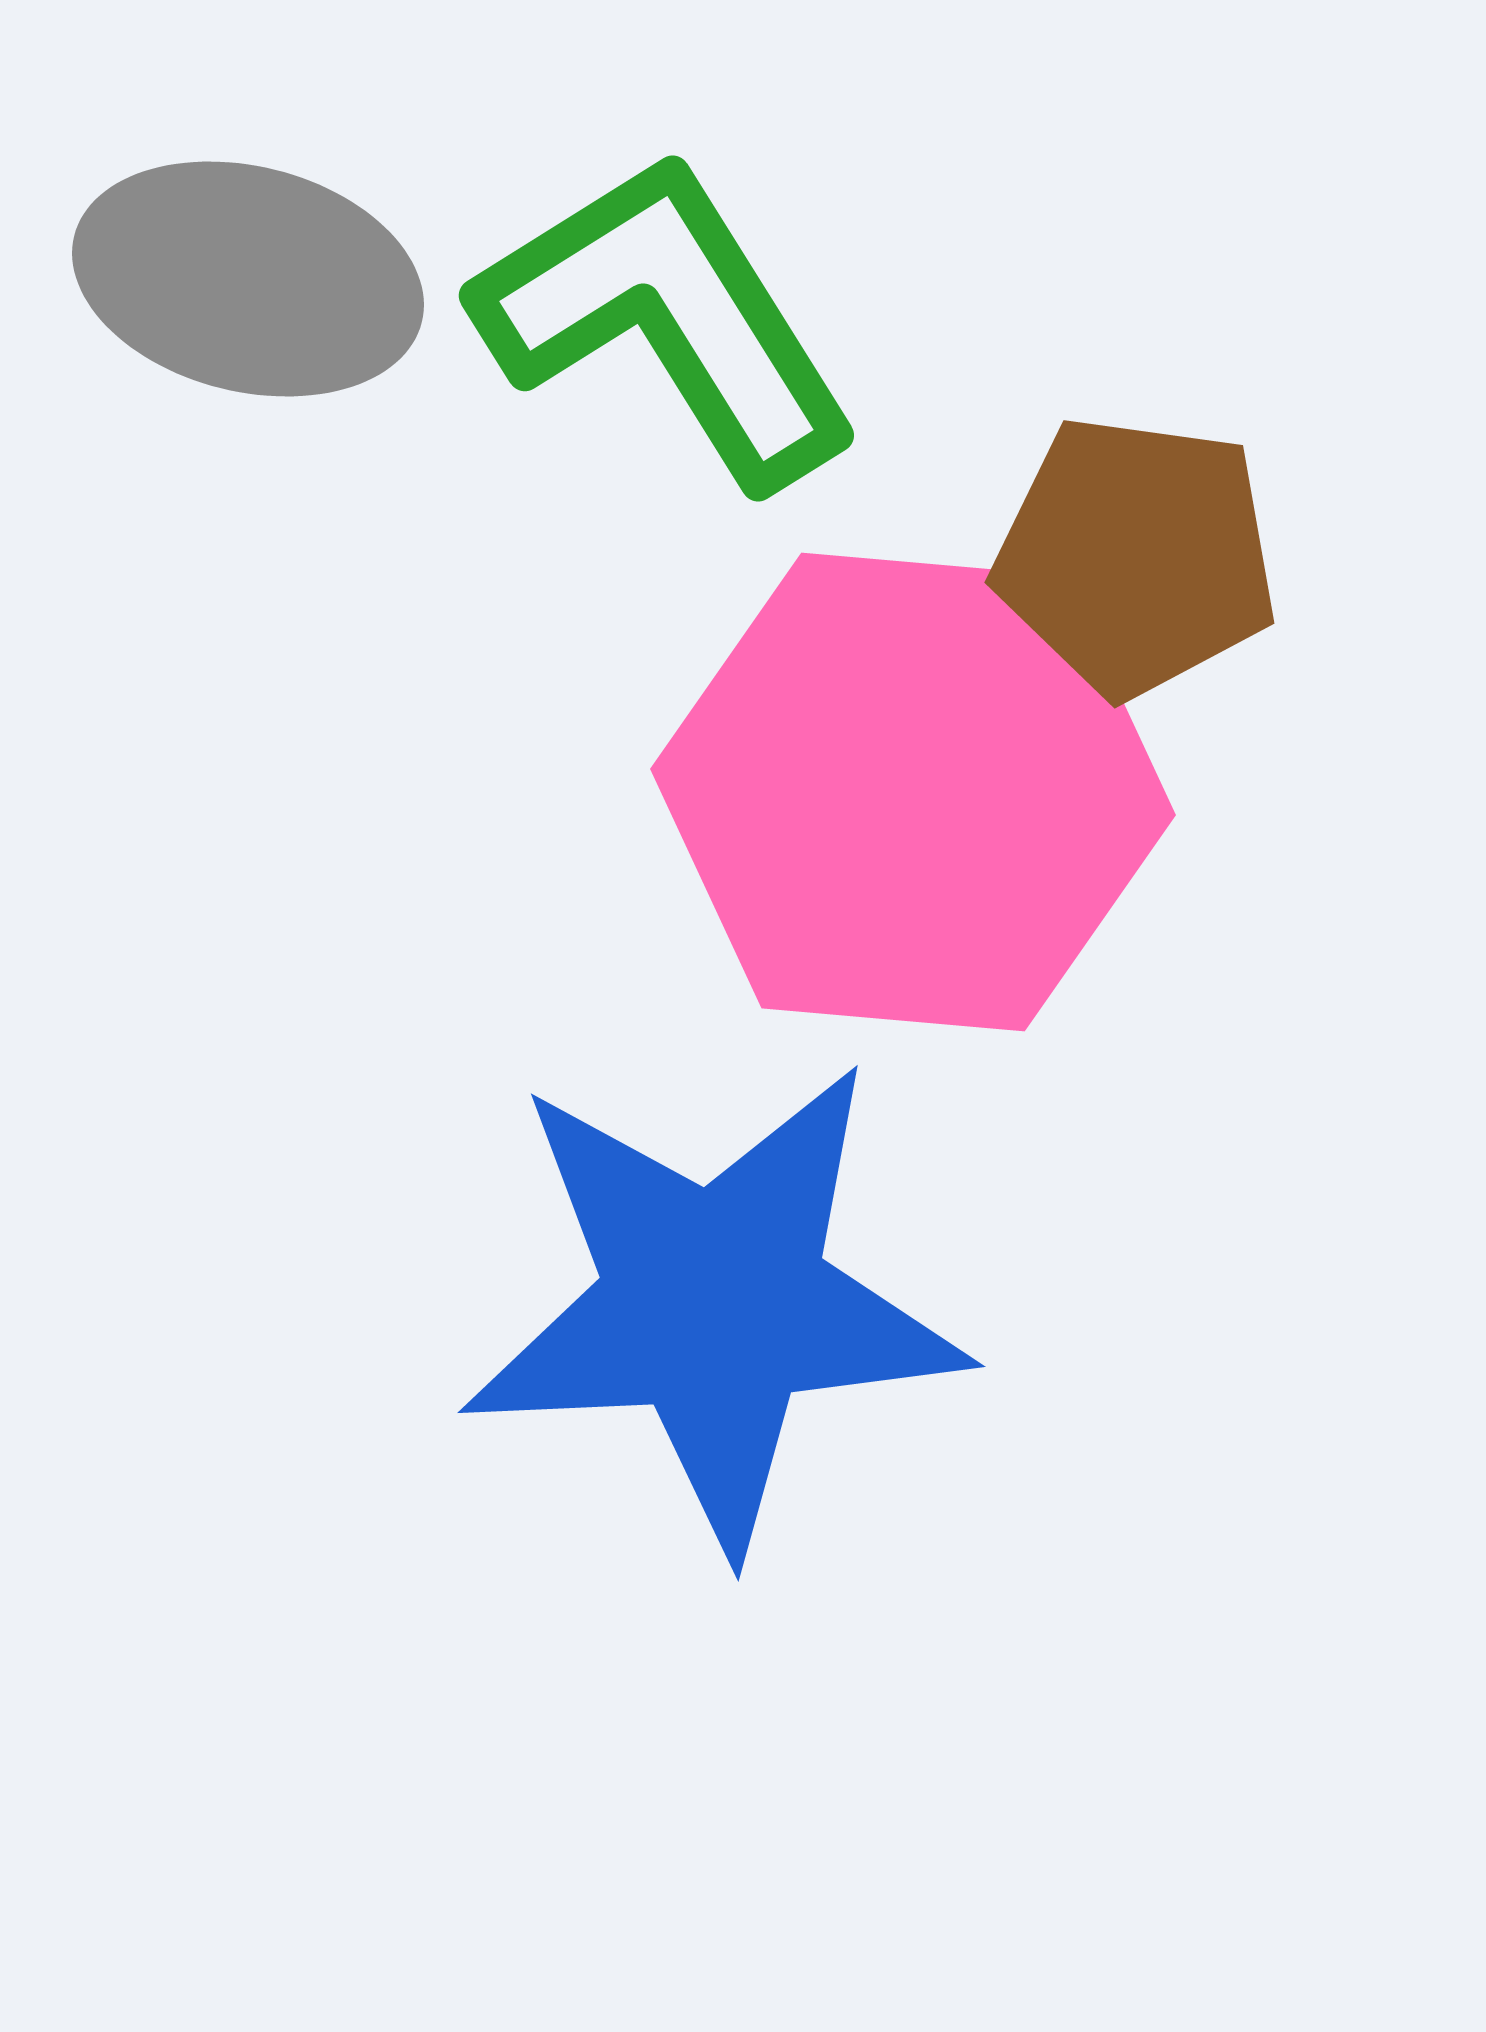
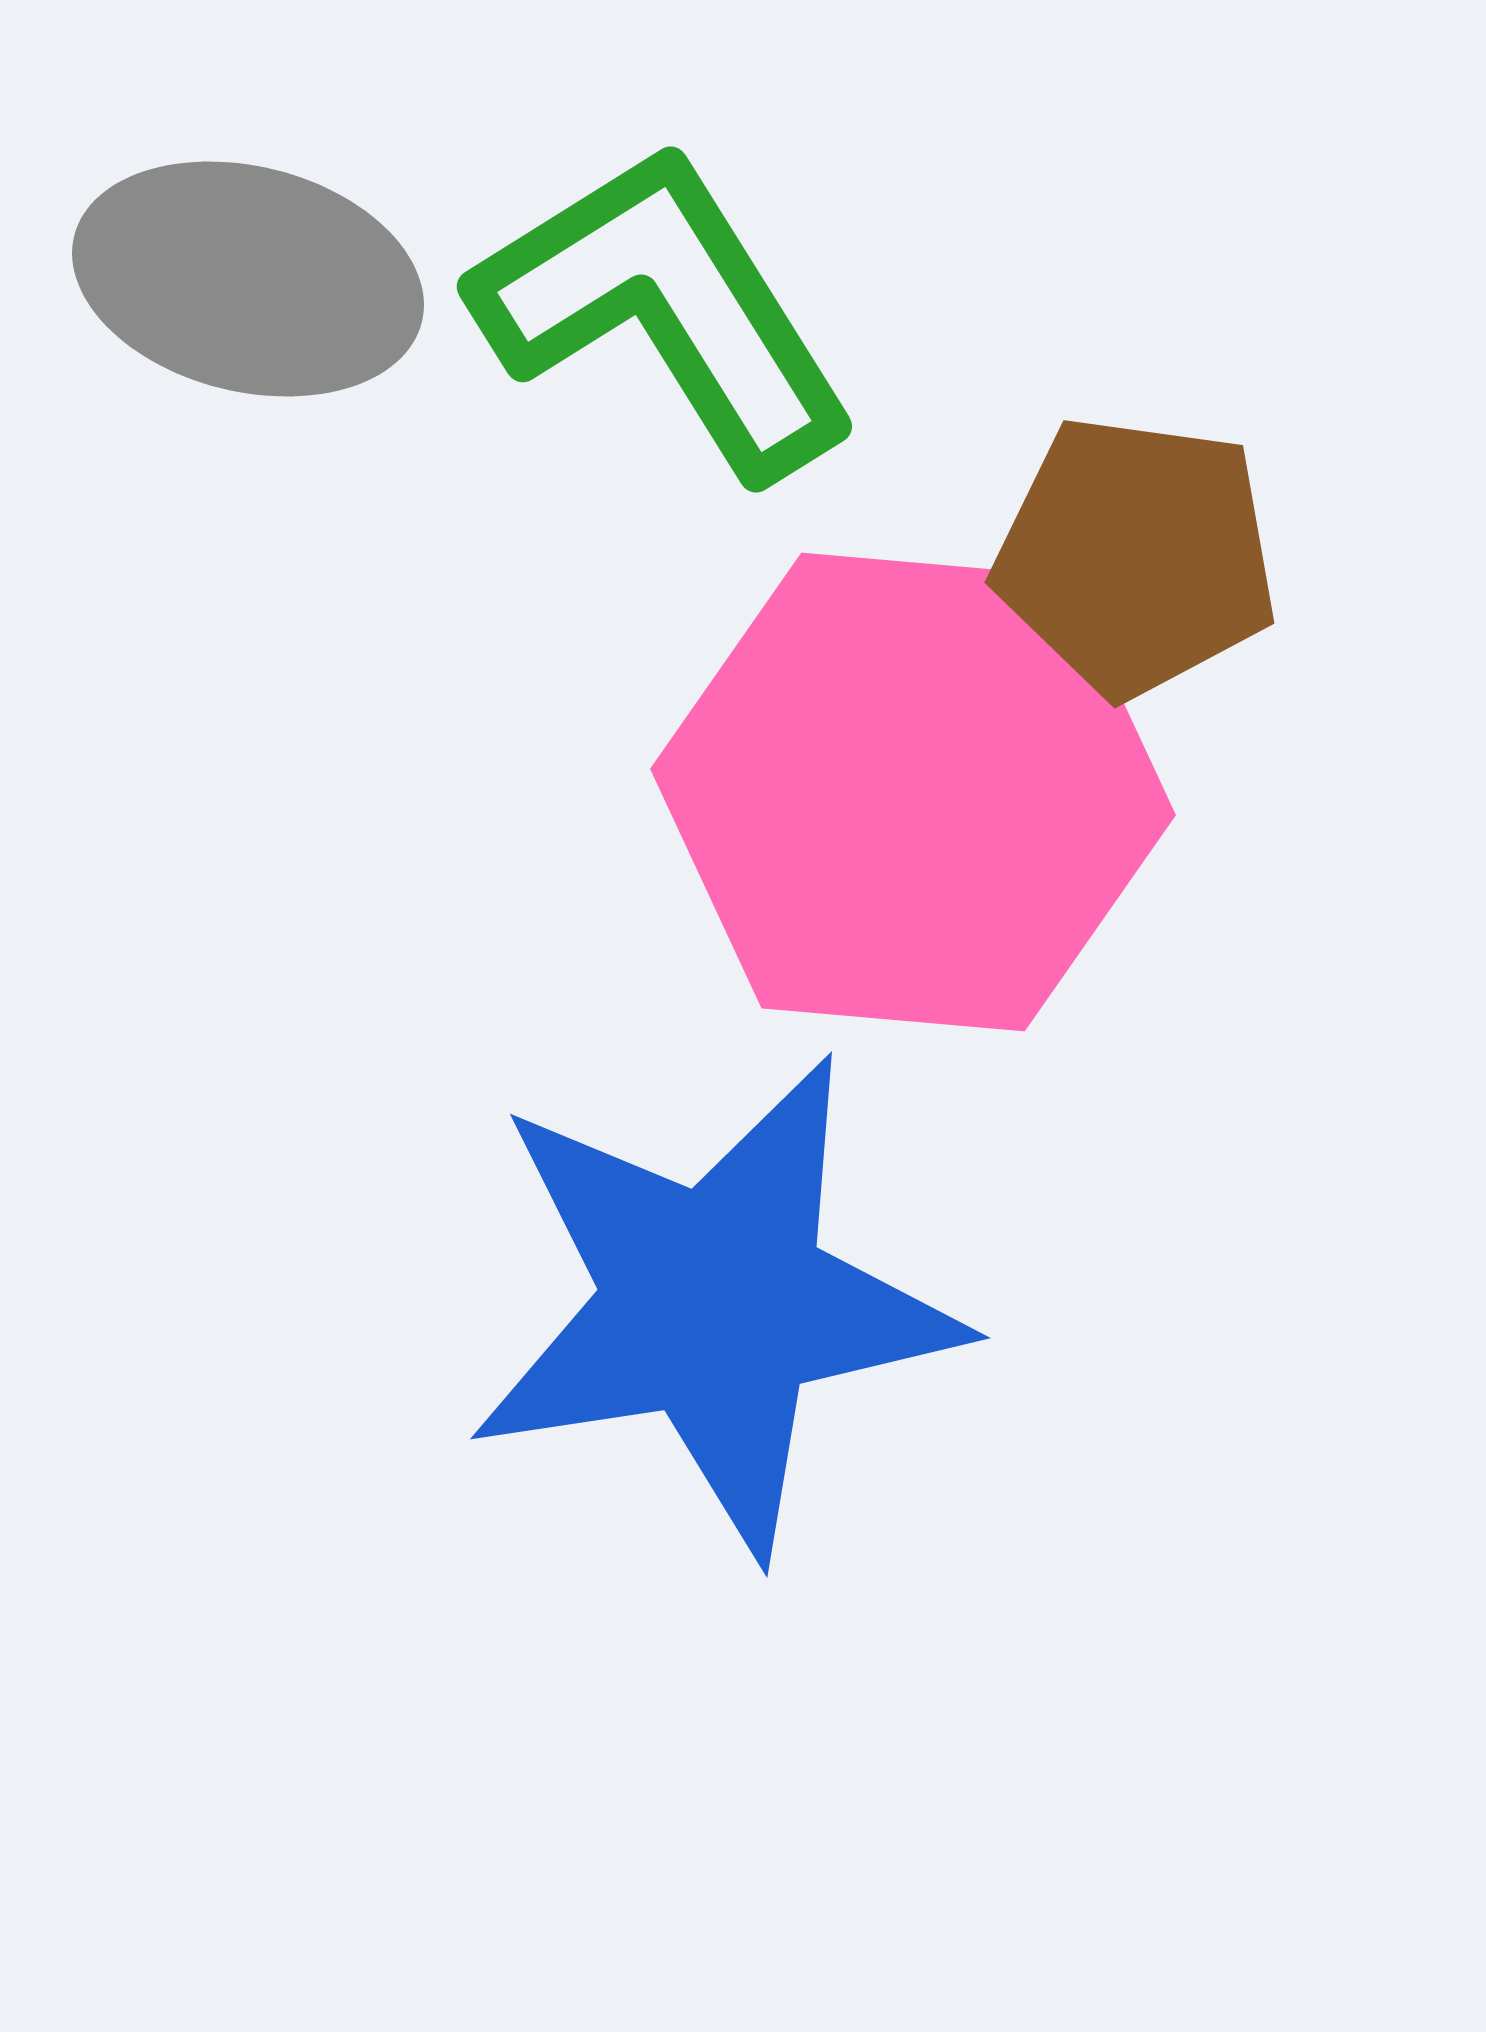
green L-shape: moved 2 px left, 9 px up
blue star: rotated 6 degrees counterclockwise
